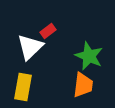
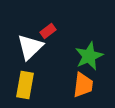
green star: rotated 24 degrees clockwise
yellow rectangle: moved 2 px right, 2 px up
